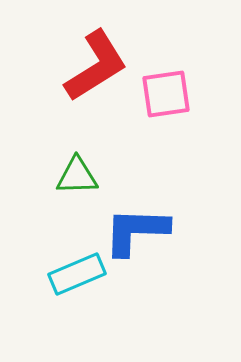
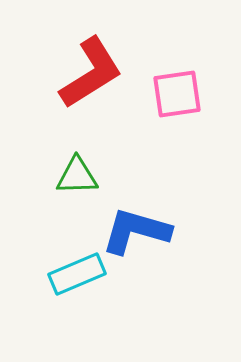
red L-shape: moved 5 px left, 7 px down
pink square: moved 11 px right
blue L-shape: rotated 14 degrees clockwise
